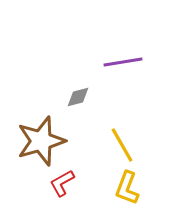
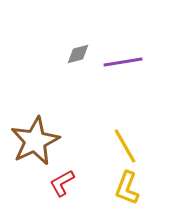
gray diamond: moved 43 px up
brown star: moved 6 px left; rotated 9 degrees counterclockwise
yellow line: moved 3 px right, 1 px down
